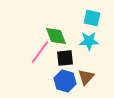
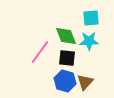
cyan square: moved 1 px left; rotated 18 degrees counterclockwise
green diamond: moved 10 px right
black square: moved 2 px right; rotated 12 degrees clockwise
brown triangle: moved 1 px left, 5 px down
